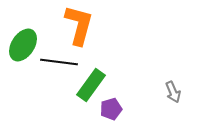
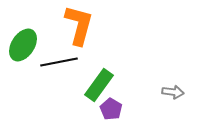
black line: rotated 18 degrees counterclockwise
green rectangle: moved 8 px right
gray arrow: rotated 60 degrees counterclockwise
purple pentagon: rotated 25 degrees counterclockwise
